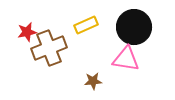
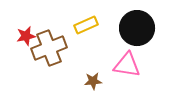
black circle: moved 3 px right, 1 px down
red star: moved 1 px left, 4 px down
pink triangle: moved 1 px right, 6 px down
